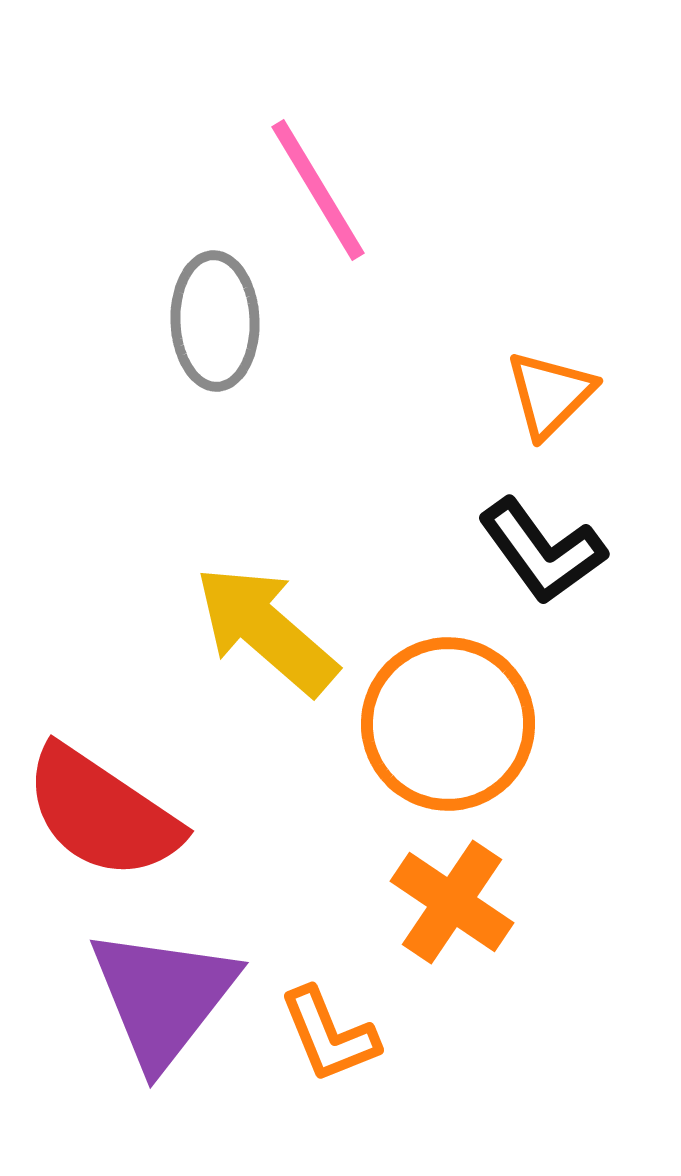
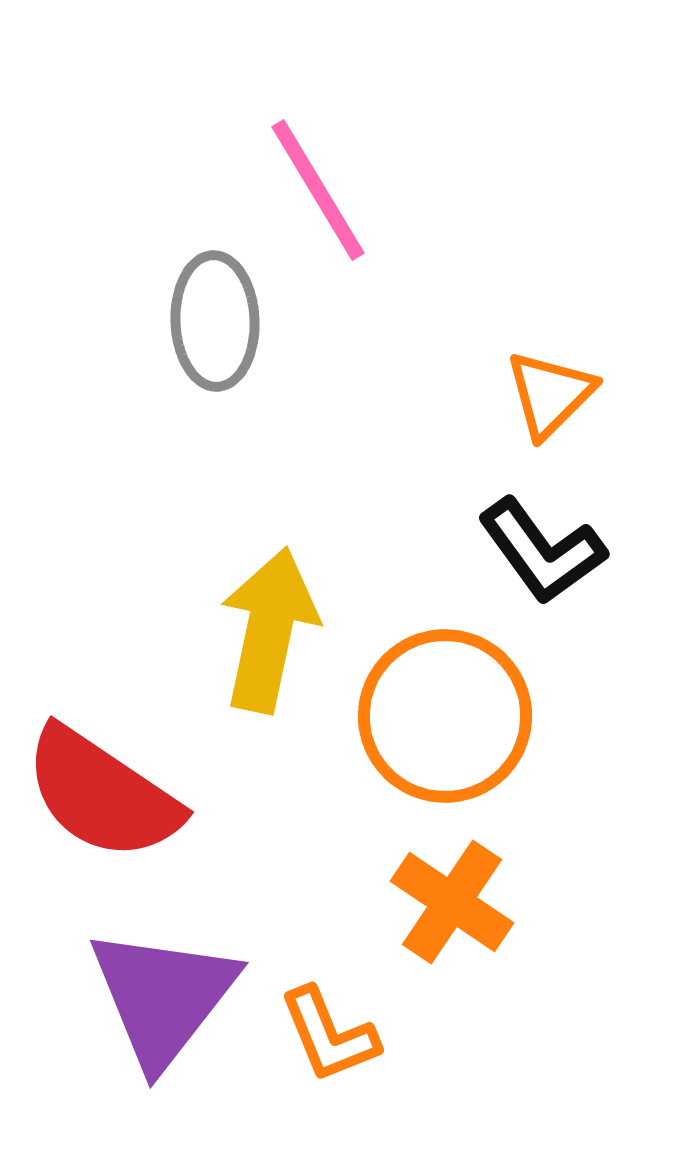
yellow arrow: moved 3 px right; rotated 61 degrees clockwise
orange circle: moved 3 px left, 8 px up
red semicircle: moved 19 px up
